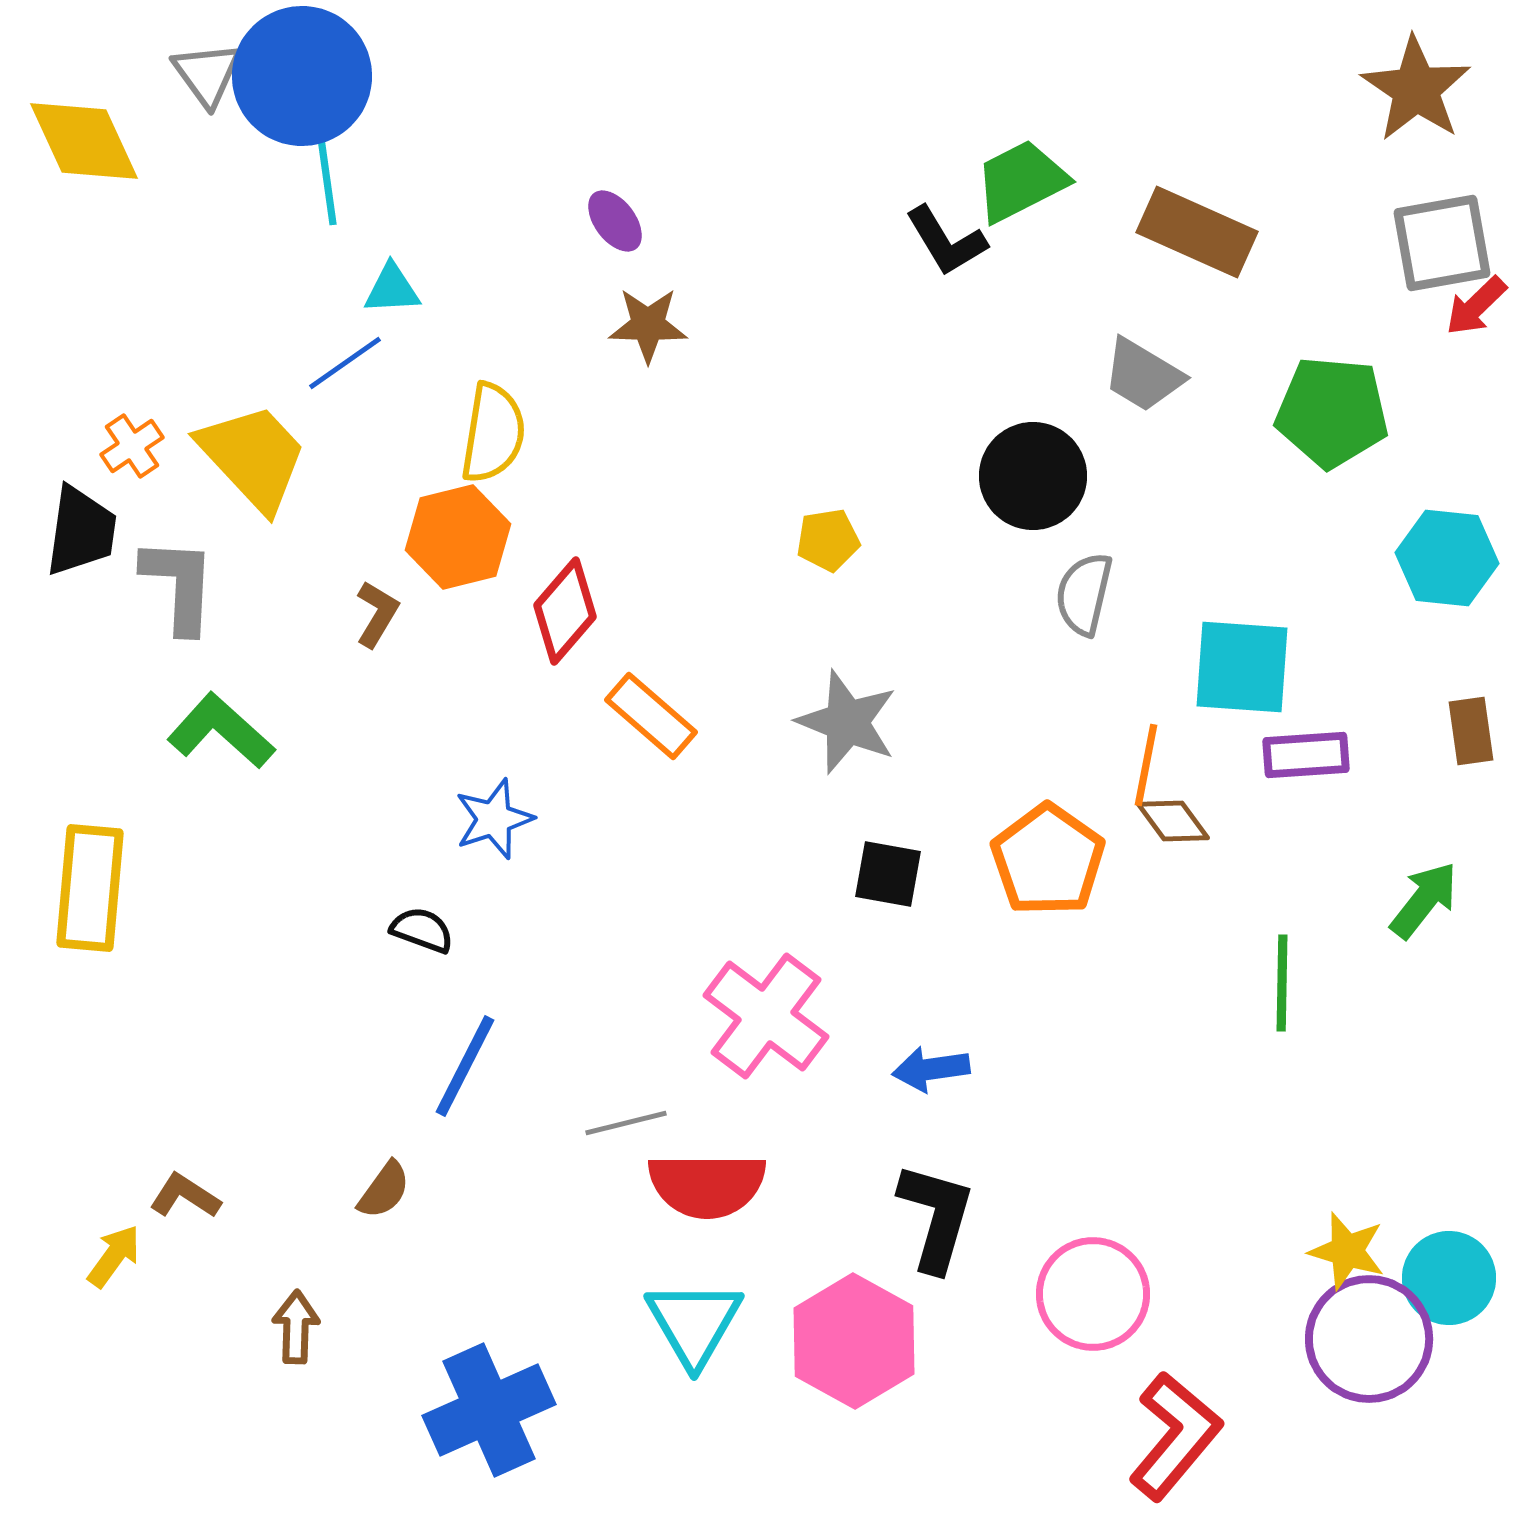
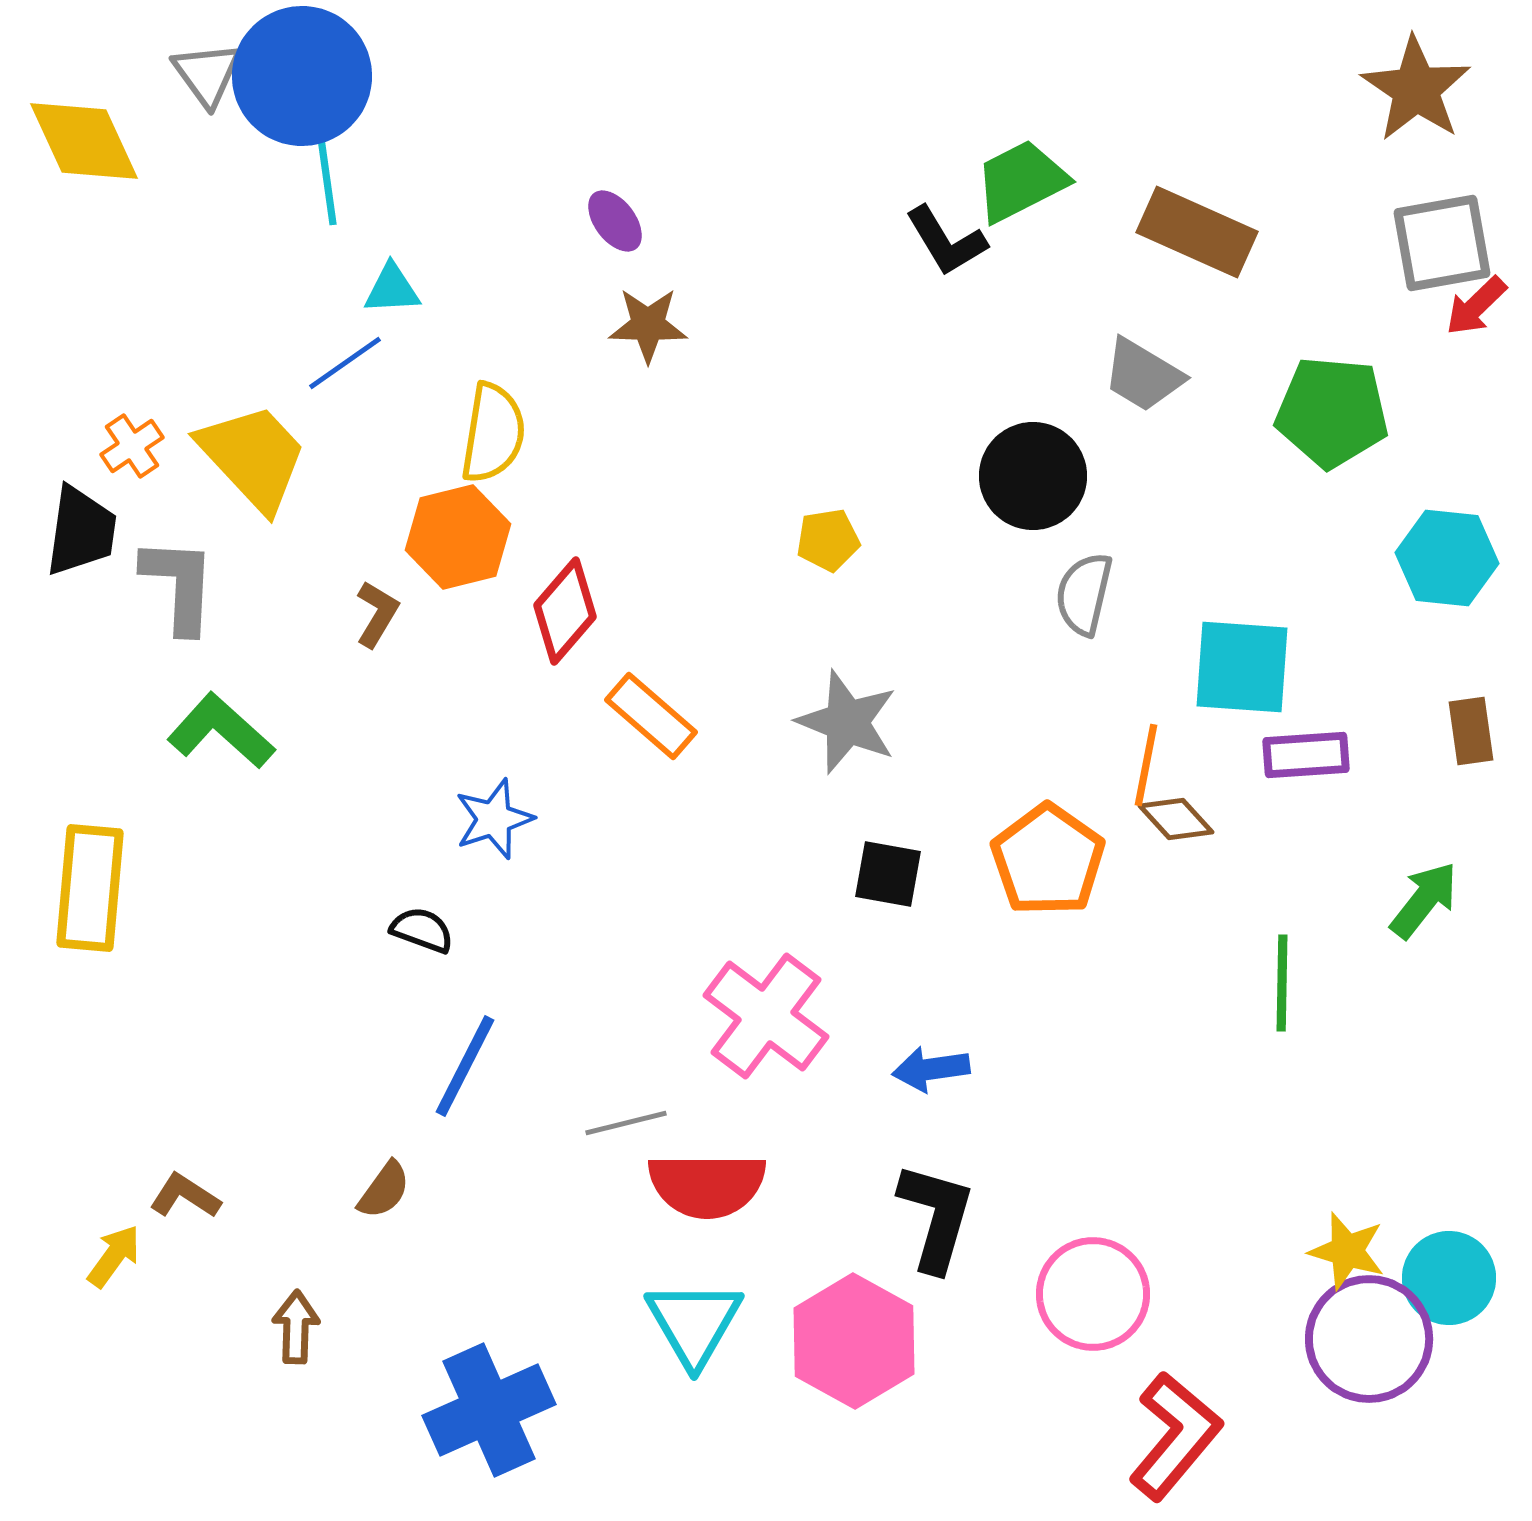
brown diamond at (1173, 821): moved 3 px right, 2 px up; rotated 6 degrees counterclockwise
